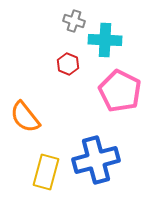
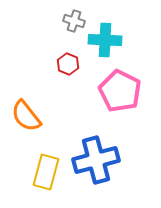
orange semicircle: moved 1 px right, 1 px up
